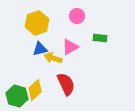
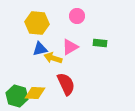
yellow hexagon: rotated 25 degrees clockwise
green rectangle: moved 5 px down
yellow diamond: moved 3 px down; rotated 45 degrees clockwise
